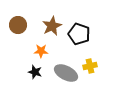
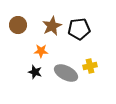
black pentagon: moved 5 px up; rotated 25 degrees counterclockwise
